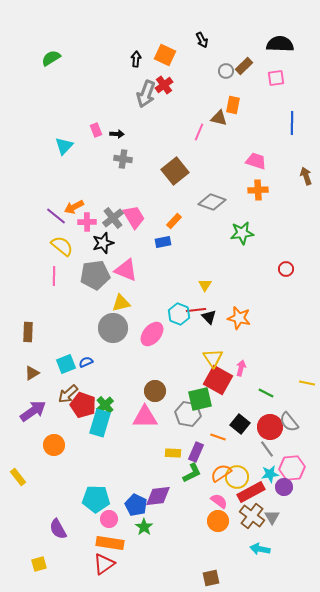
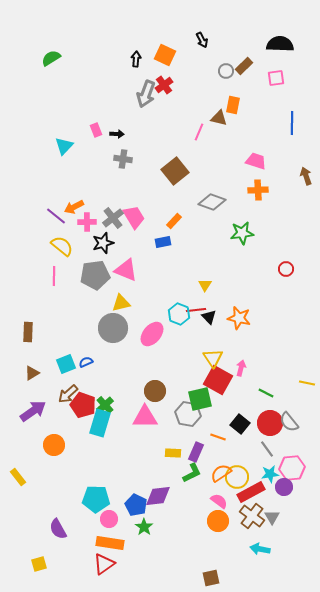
red circle at (270, 427): moved 4 px up
